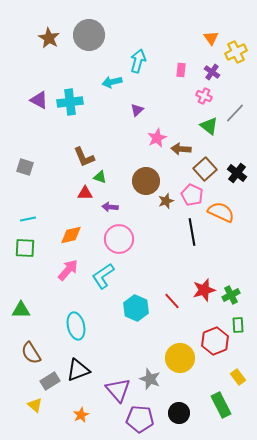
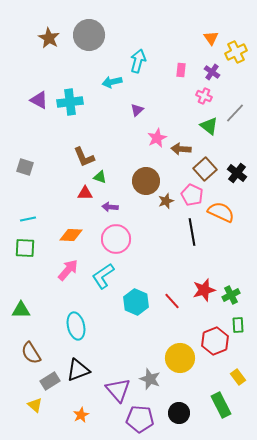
orange diamond at (71, 235): rotated 15 degrees clockwise
pink circle at (119, 239): moved 3 px left
cyan hexagon at (136, 308): moved 6 px up
